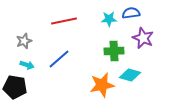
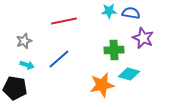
blue semicircle: rotated 18 degrees clockwise
cyan star: moved 8 px up
green cross: moved 1 px up
cyan diamond: moved 1 px left, 1 px up
black pentagon: moved 1 px down
